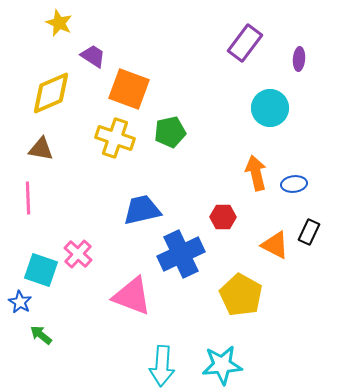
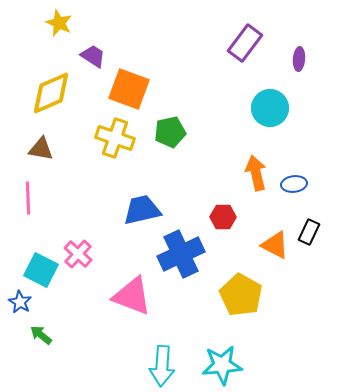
cyan square: rotated 8 degrees clockwise
